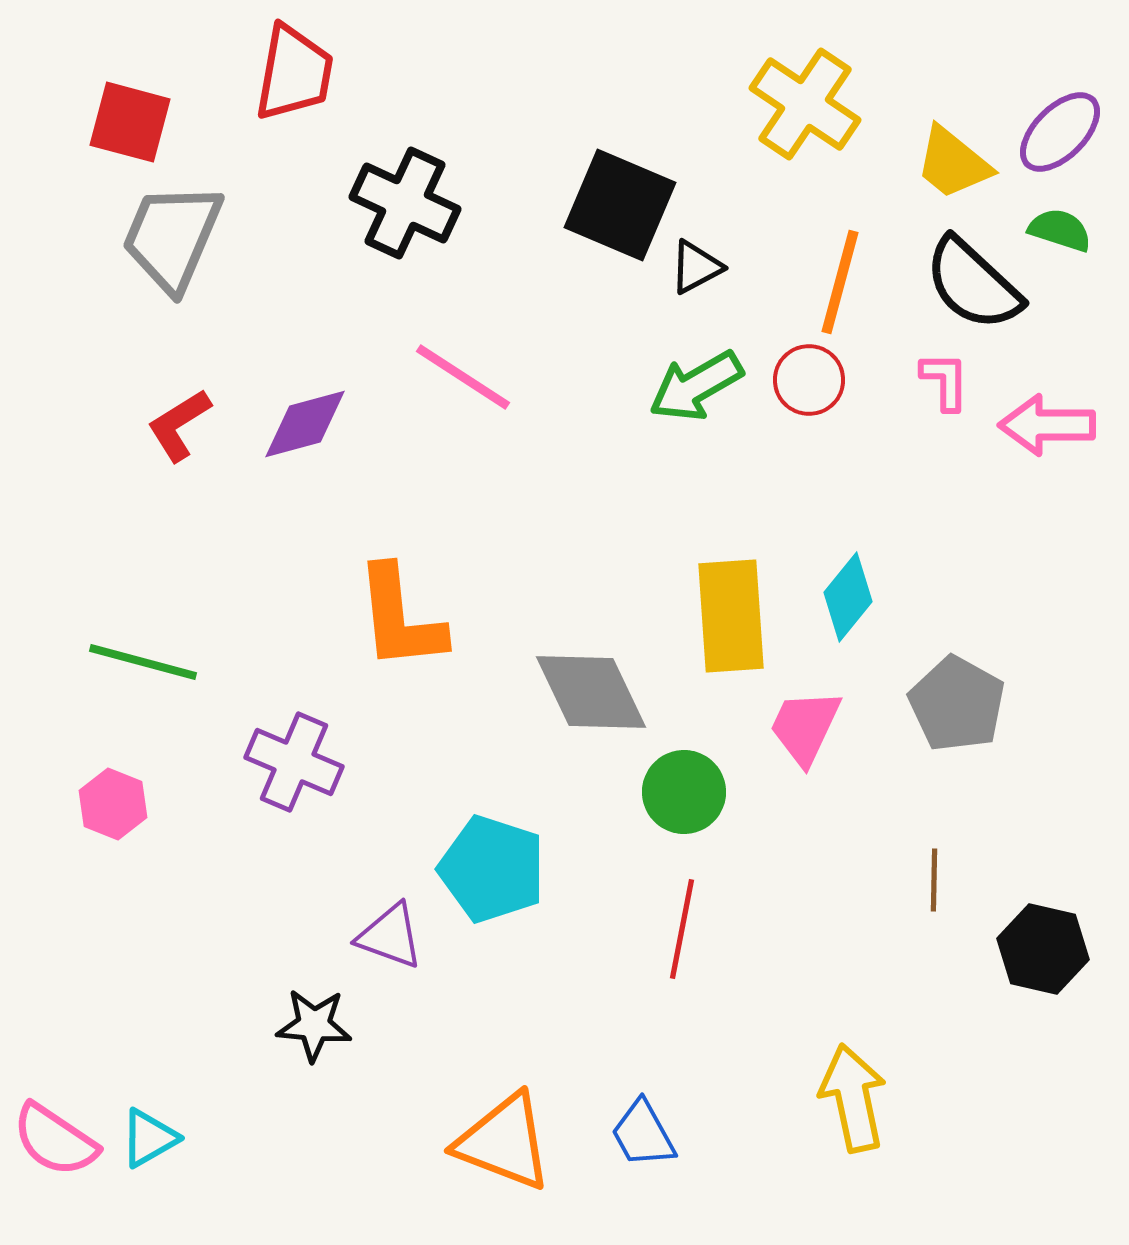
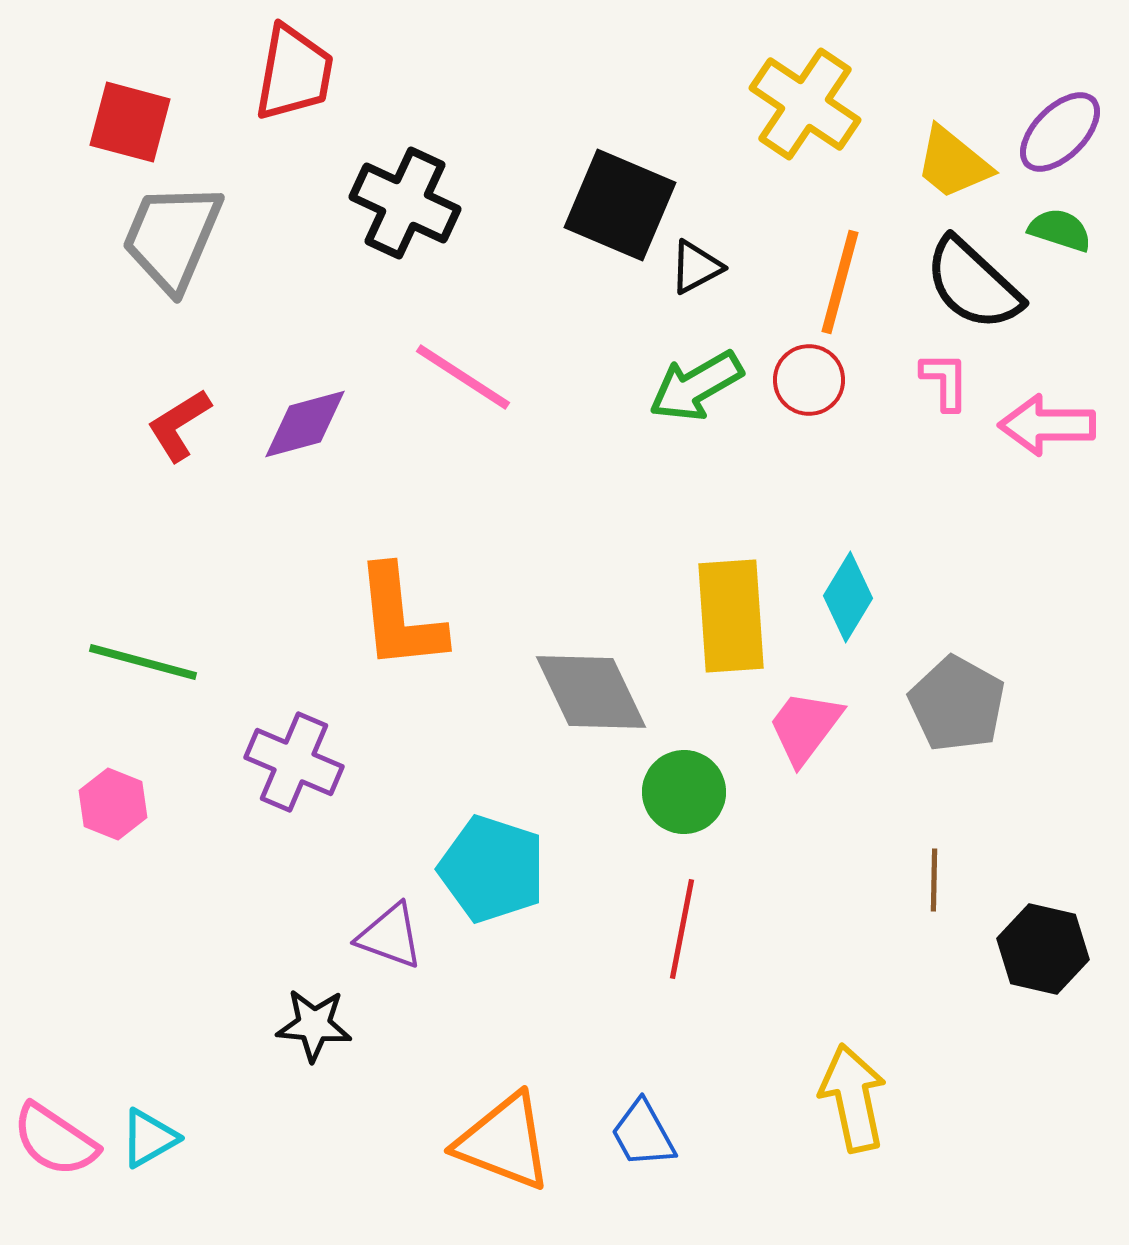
cyan diamond: rotated 8 degrees counterclockwise
pink trapezoid: rotated 12 degrees clockwise
